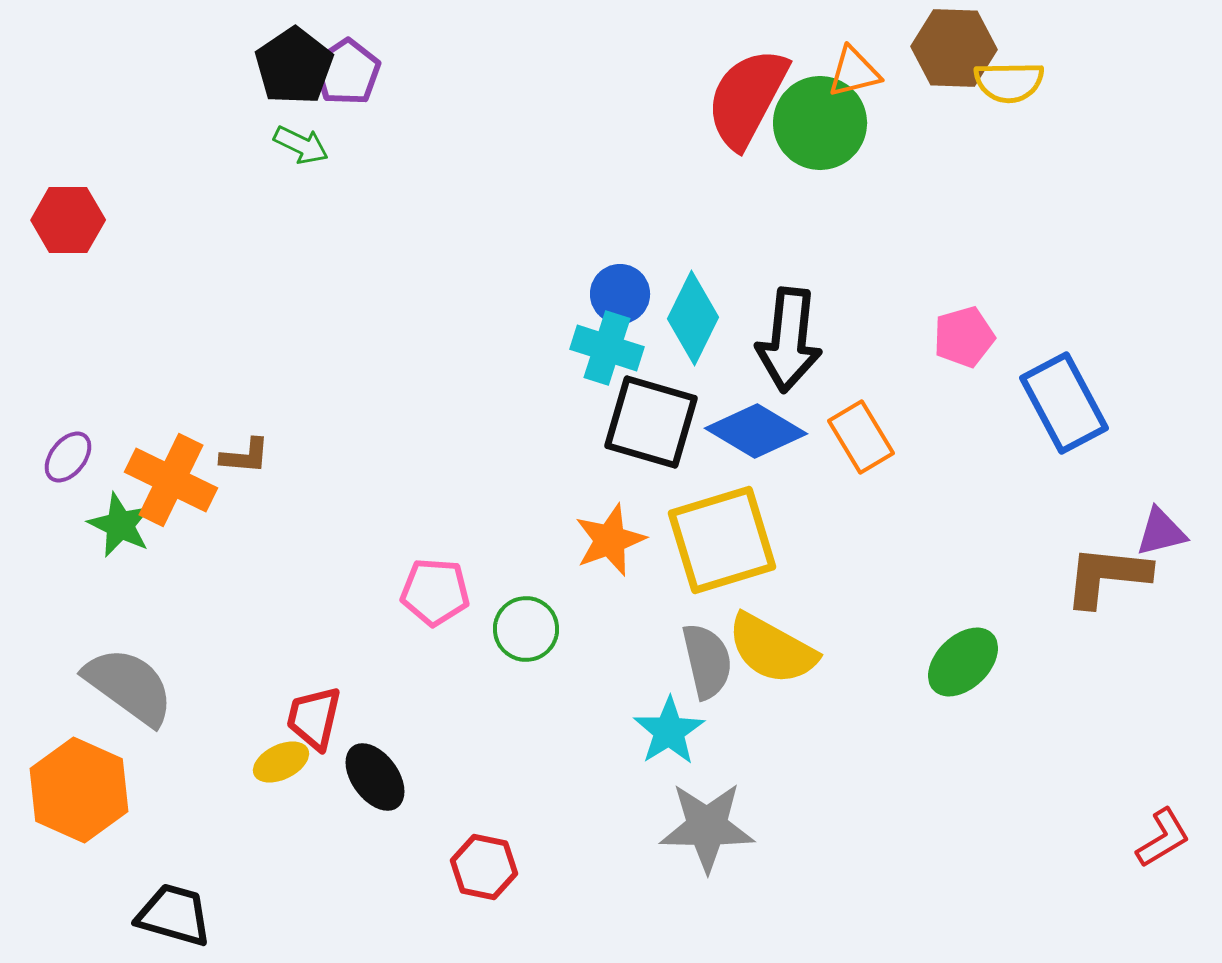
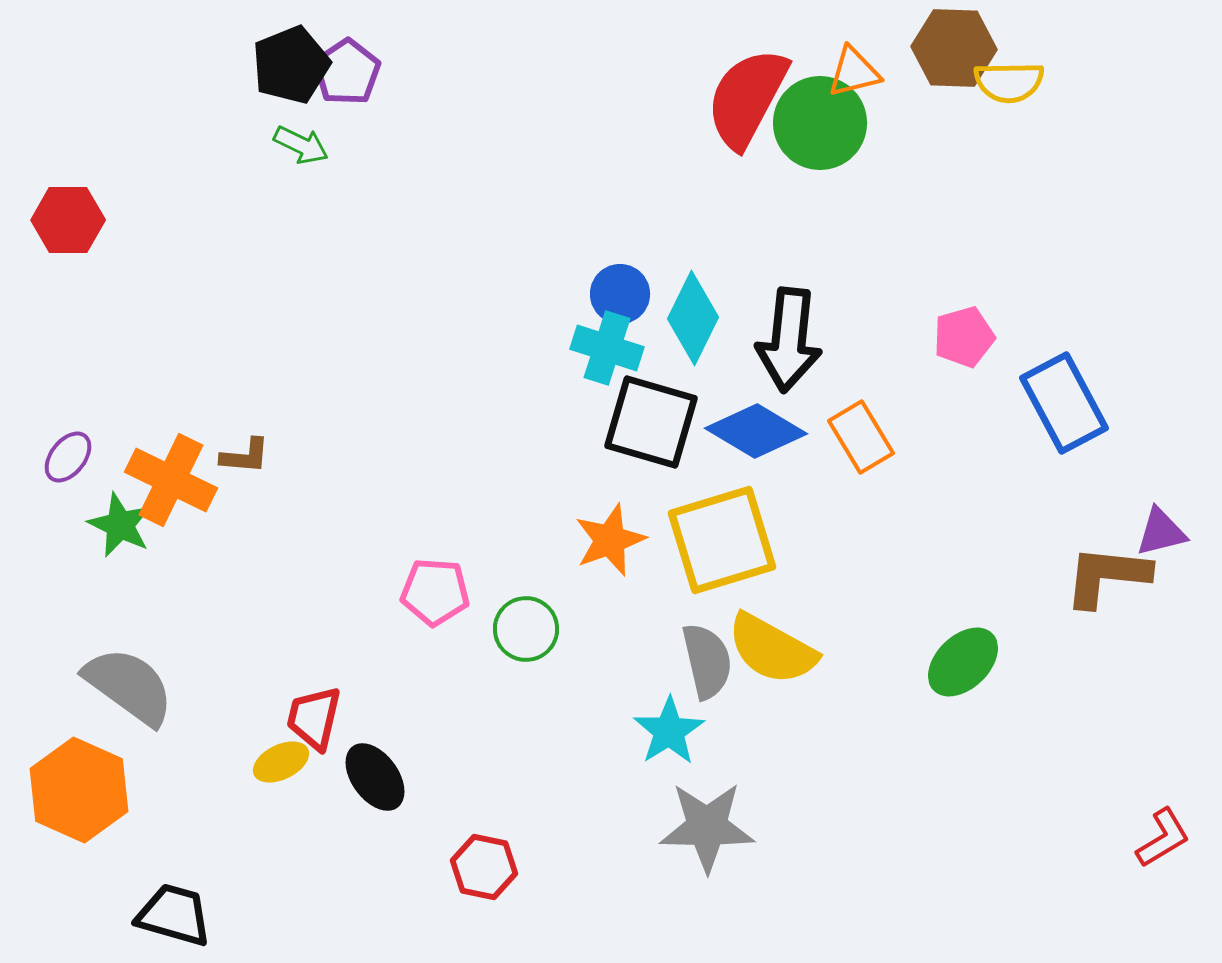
black pentagon at (294, 66): moved 3 px left, 1 px up; rotated 12 degrees clockwise
